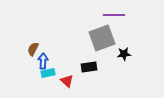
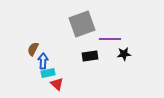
purple line: moved 4 px left, 24 px down
gray square: moved 20 px left, 14 px up
black rectangle: moved 1 px right, 11 px up
red triangle: moved 10 px left, 3 px down
